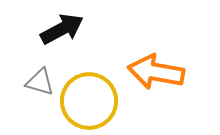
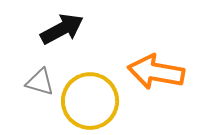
yellow circle: moved 1 px right
